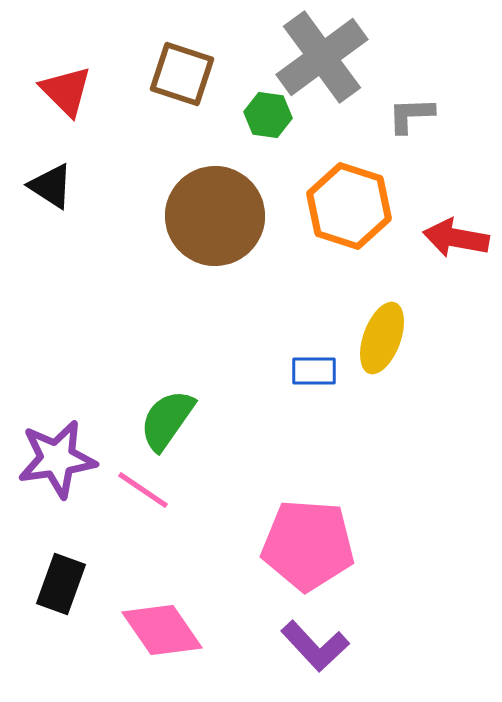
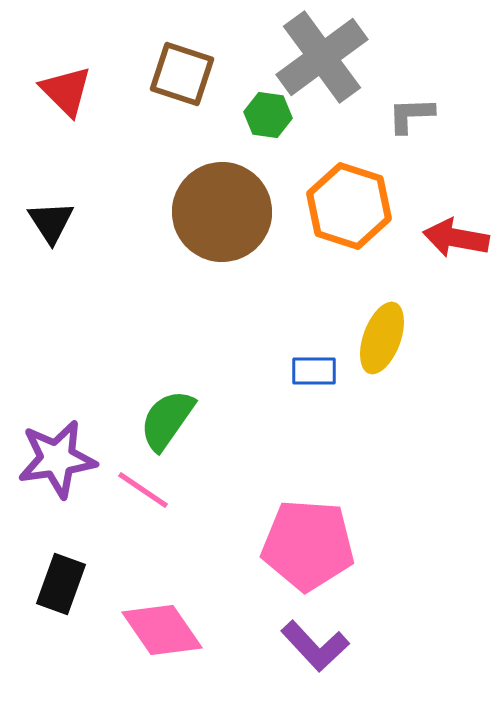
black triangle: moved 36 px down; rotated 24 degrees clockwise
brown circle: moved 7 px right, 4 px up
